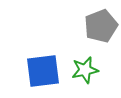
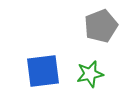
green star: moved 5 px right, 4 px down
